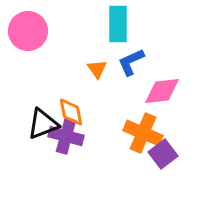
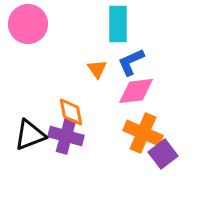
pink circle: moved 7 px up
pink diamond: moved 26 px left
black triangle: moved 13 px left, 11 px down
